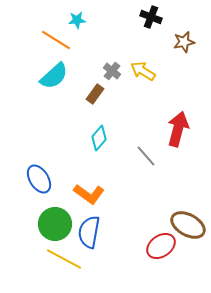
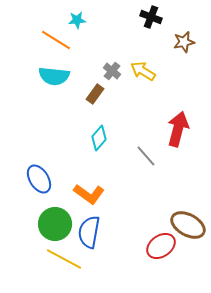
cyan semicircle: rotated 48 degrees clockwise
